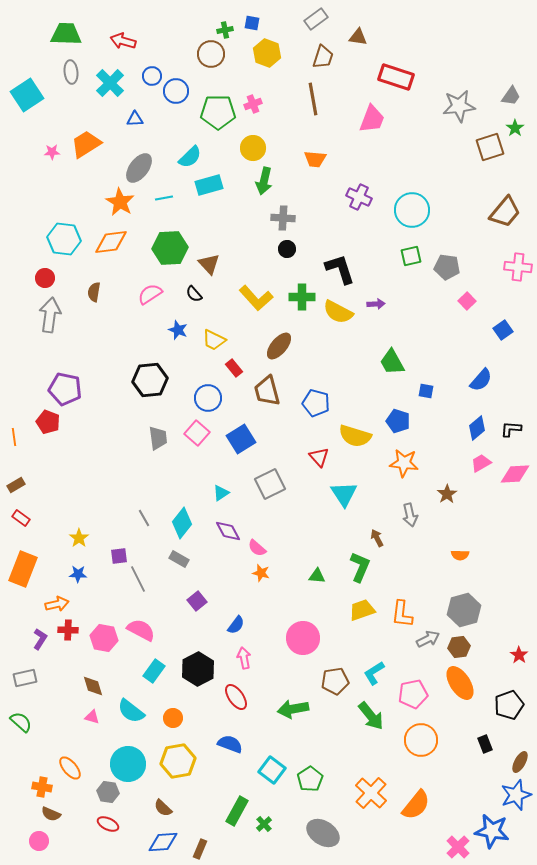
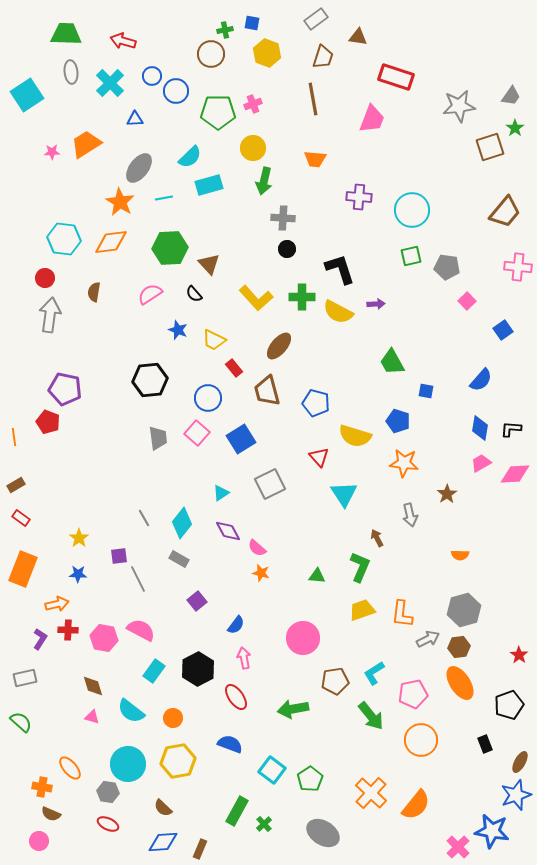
purple cross at (359, 197): rotated 20 degrees counterclockwise
blue diamond at (477, 428): moved 3 px right; rotated 40 degrees counterclockwise
